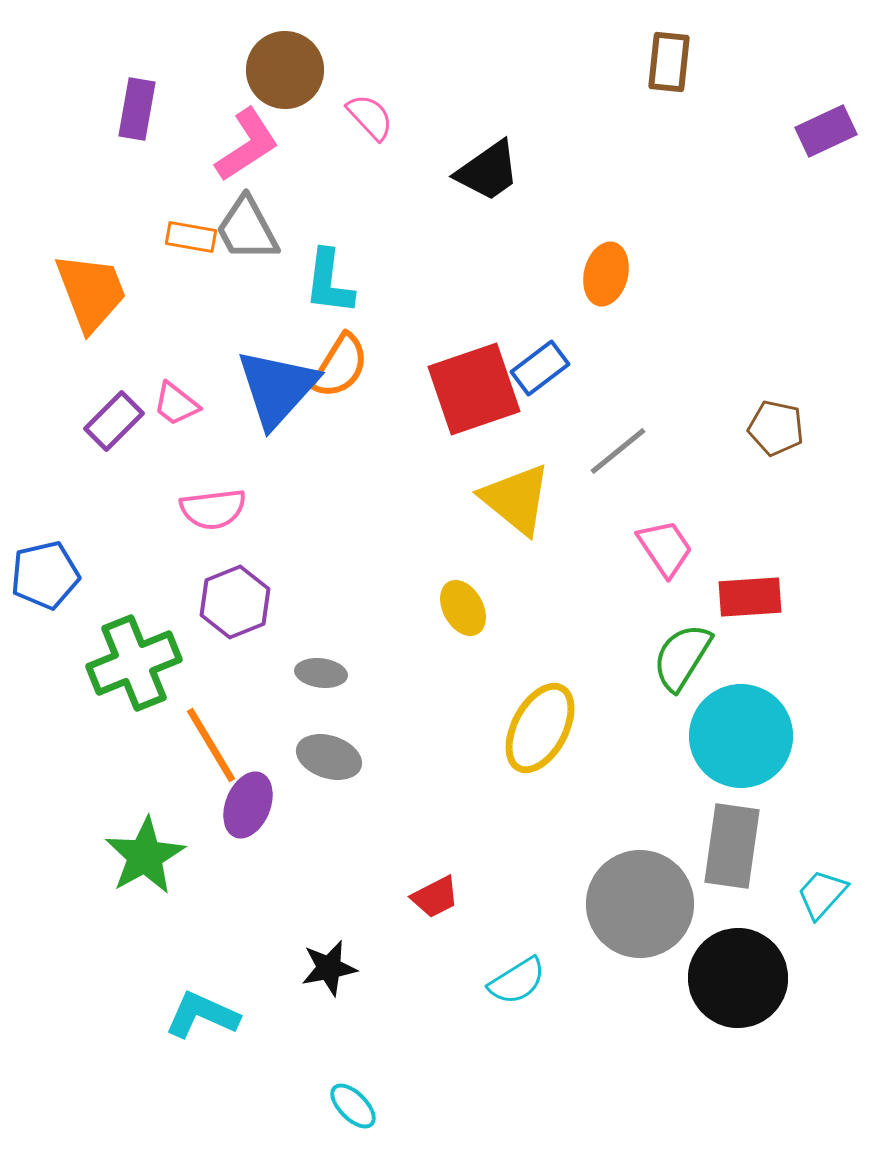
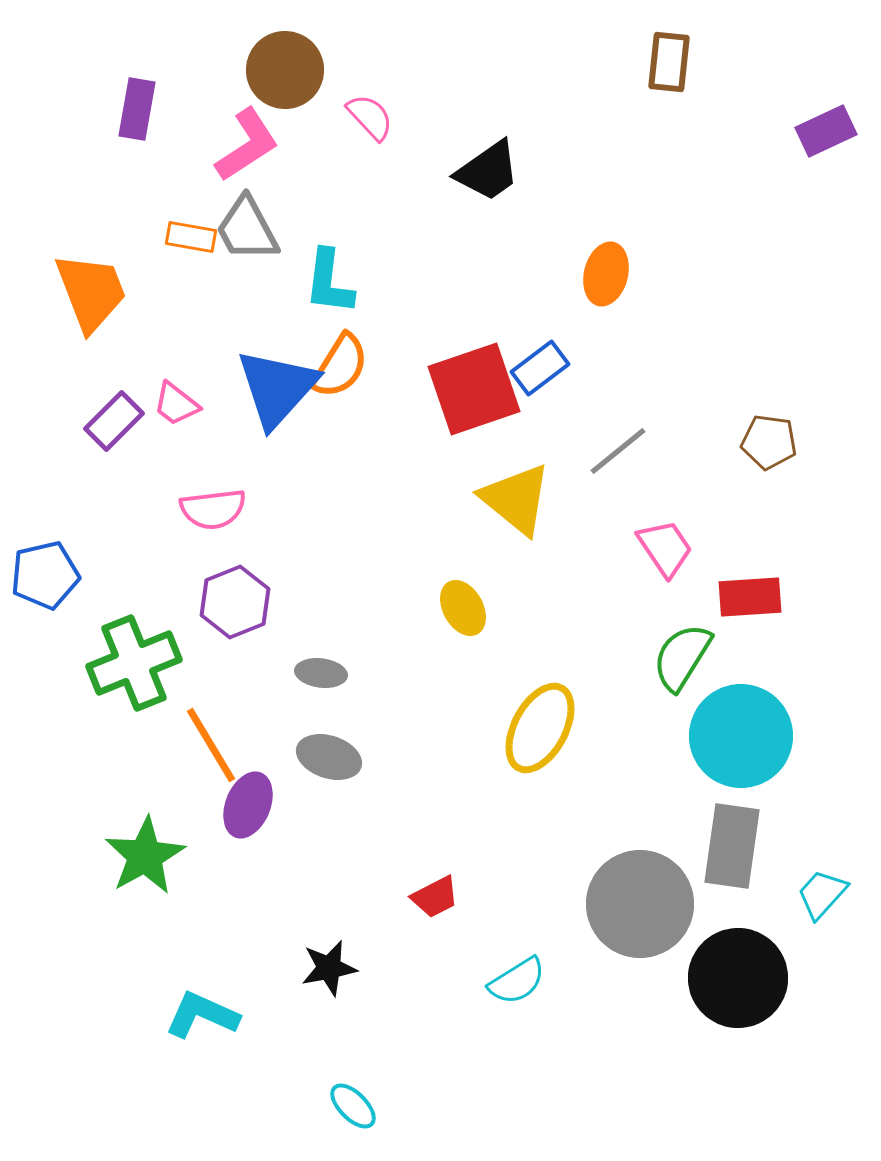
brown pentagon at (776, 428): moved 7 px left, 14 px down; rotated 4 degrees counterclockwise
